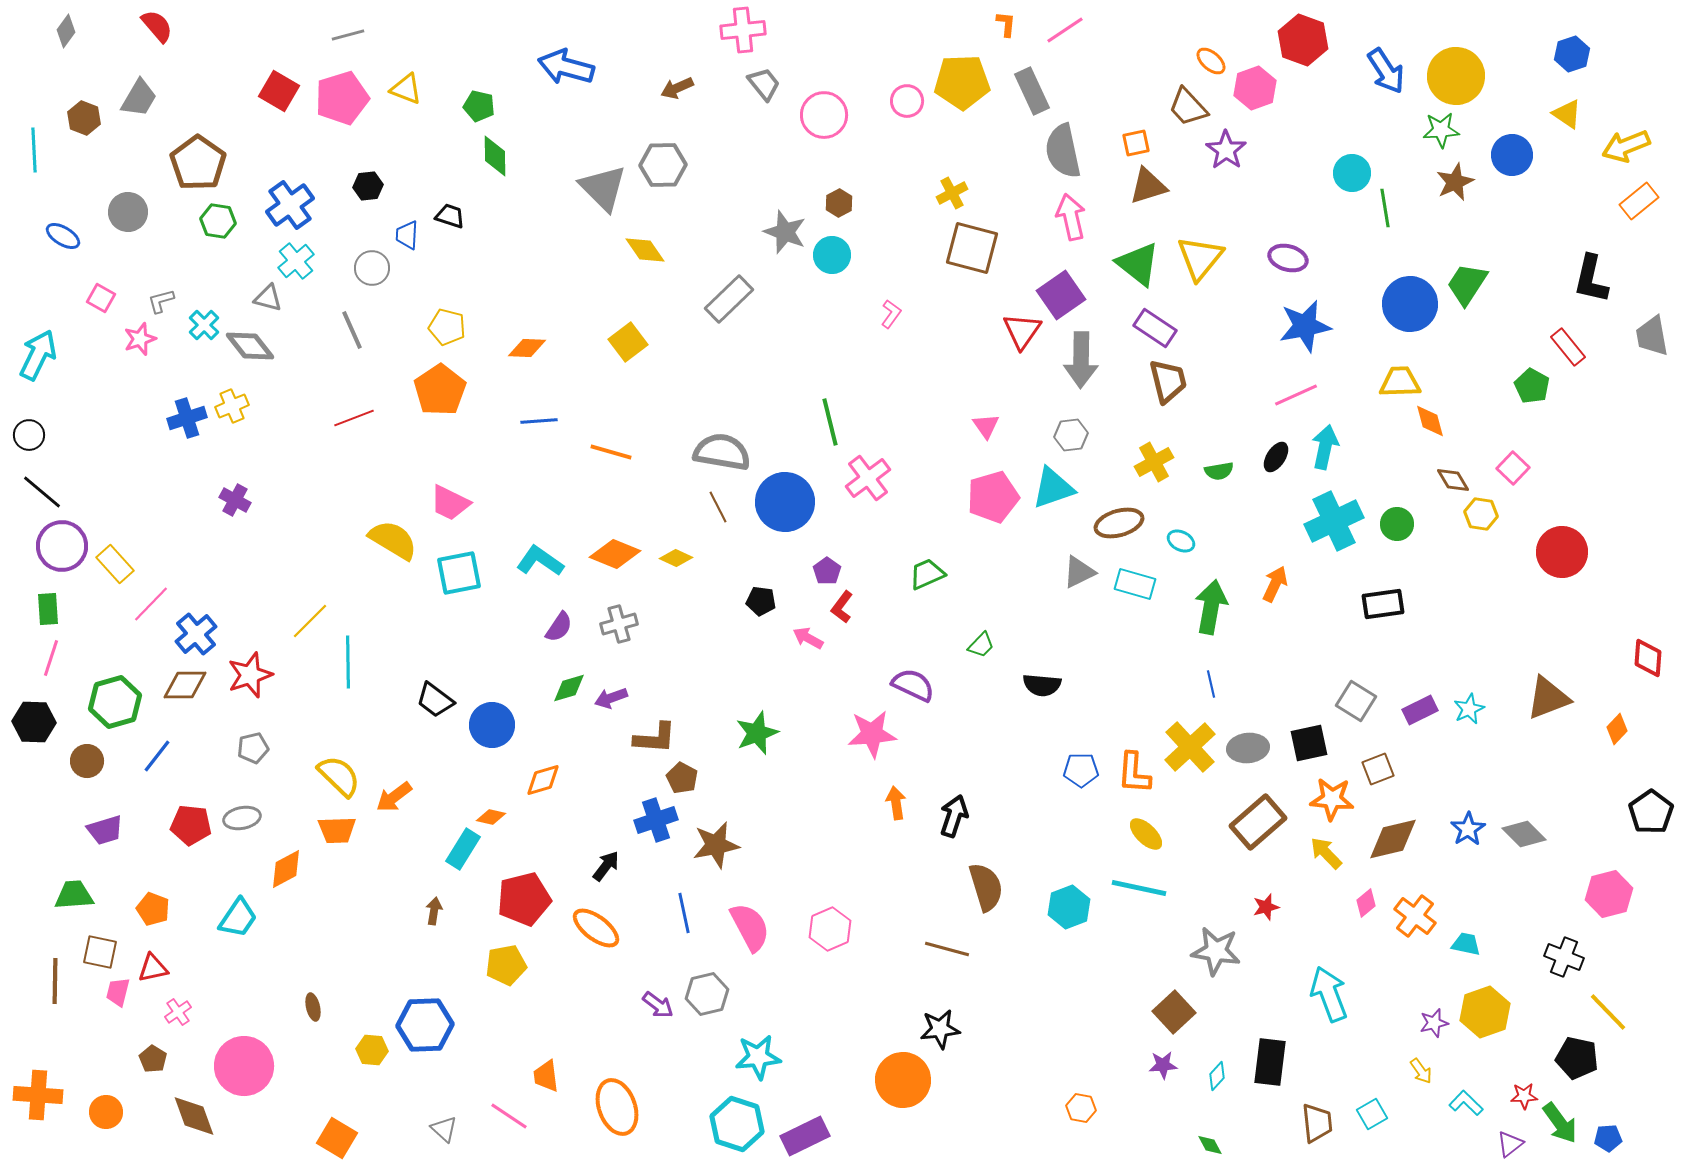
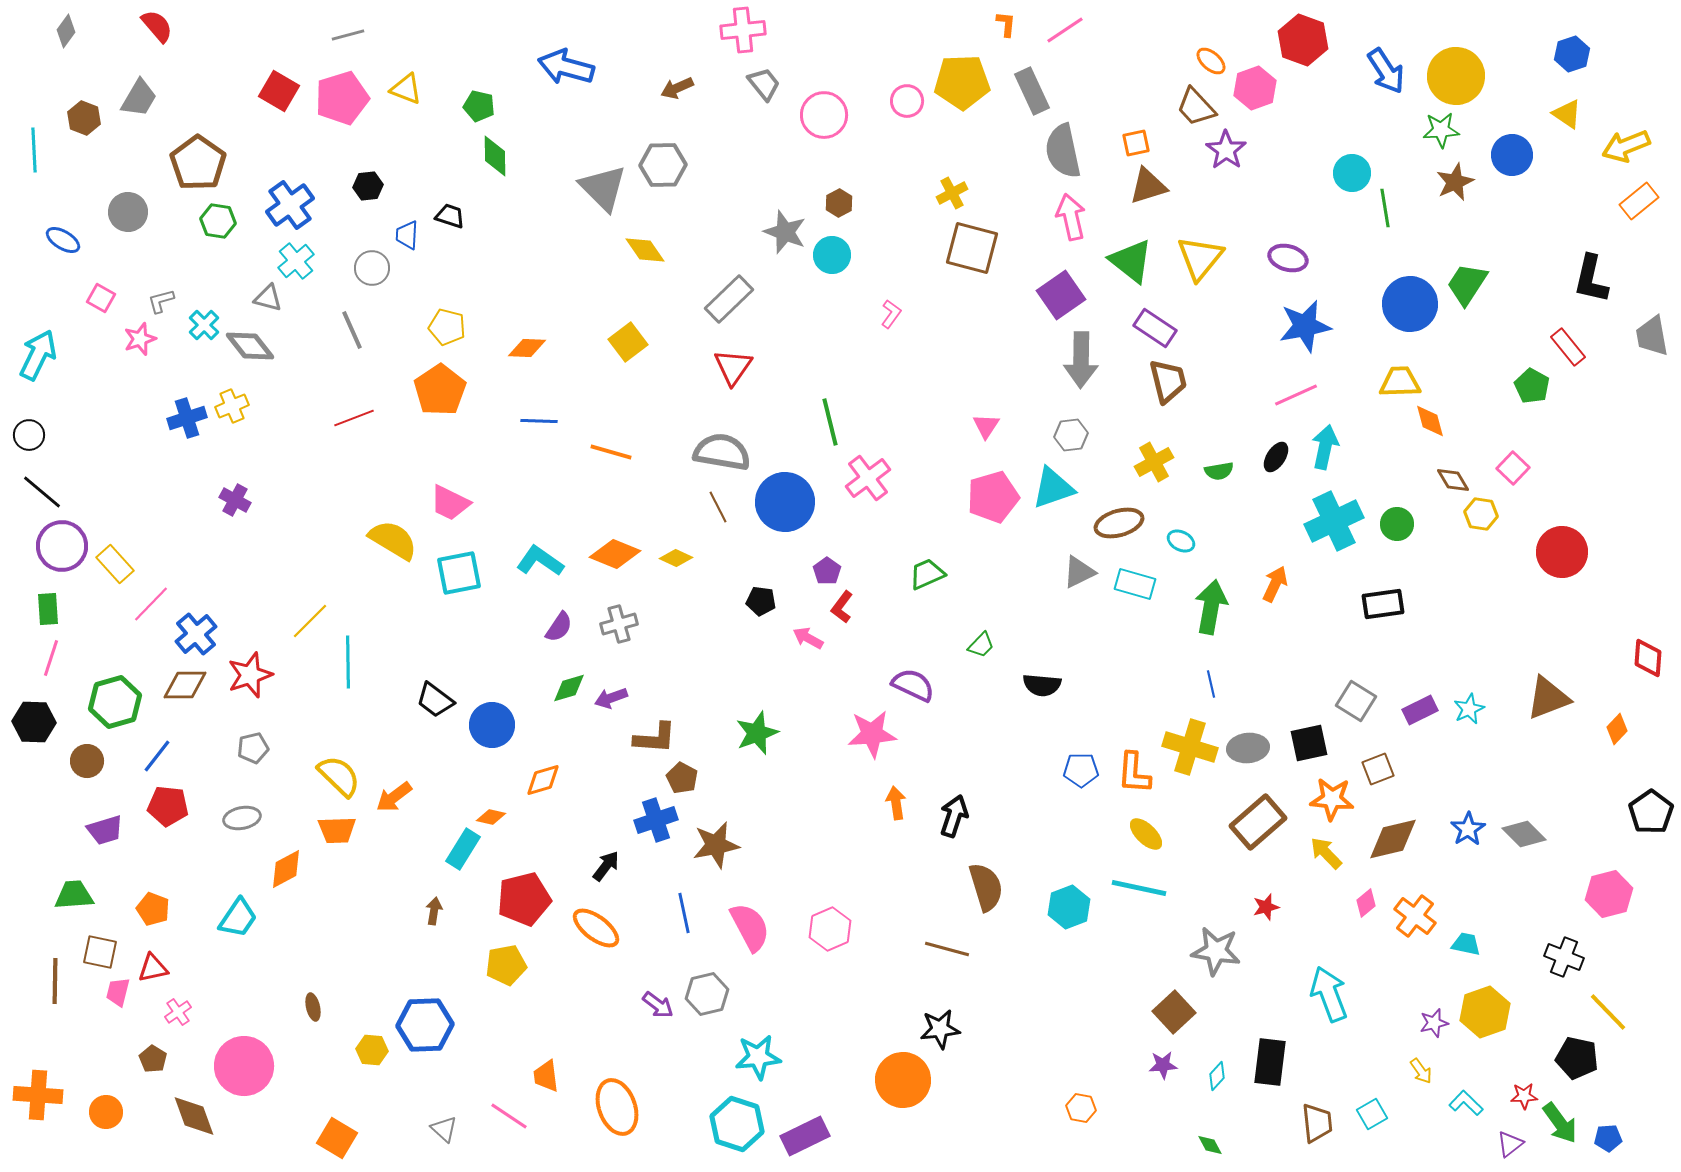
brown trapezoid at (1188, 107): moved 8 px right
blue ellipse at (63, 236): moved 4 px down
green triangle at (1138, 264): moved 7 px left, 3 px up
red triangle at (1022, 331): moved 289 px left, 36 px down
blue line at (539, 421): rotated 6 degrees clockwise
pink triangle at (986, 426): rotated 8 degrees clockwise
yellow cross at (1190, 747): rotated 30 degrees counterclockwise
red pentagon at (191, 825): moved 23 px left, 19 px up
